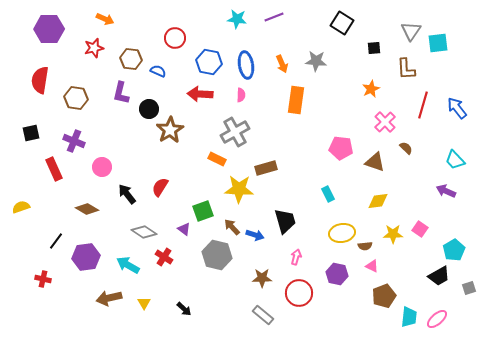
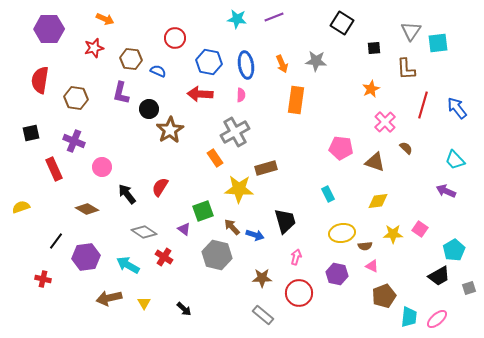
orange rectangle at (217, 159): moved 2 px left, 1 px up; rotated 30 degrees clockwise
